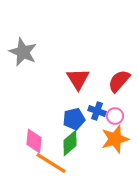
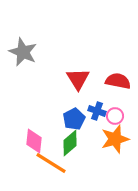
red semicircle: moved 1 px left; rotated 60 degrees clockwise
blue pentagon: rotated 15 degrees counterclockwise
